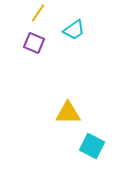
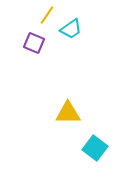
yellow line: moved 9 px right, 2 px down
cyan trapezoid: moved 3 px left, 1 px up
cyan square: moved 3 px right, 2 px down; rotated 10 degrees clockwise
